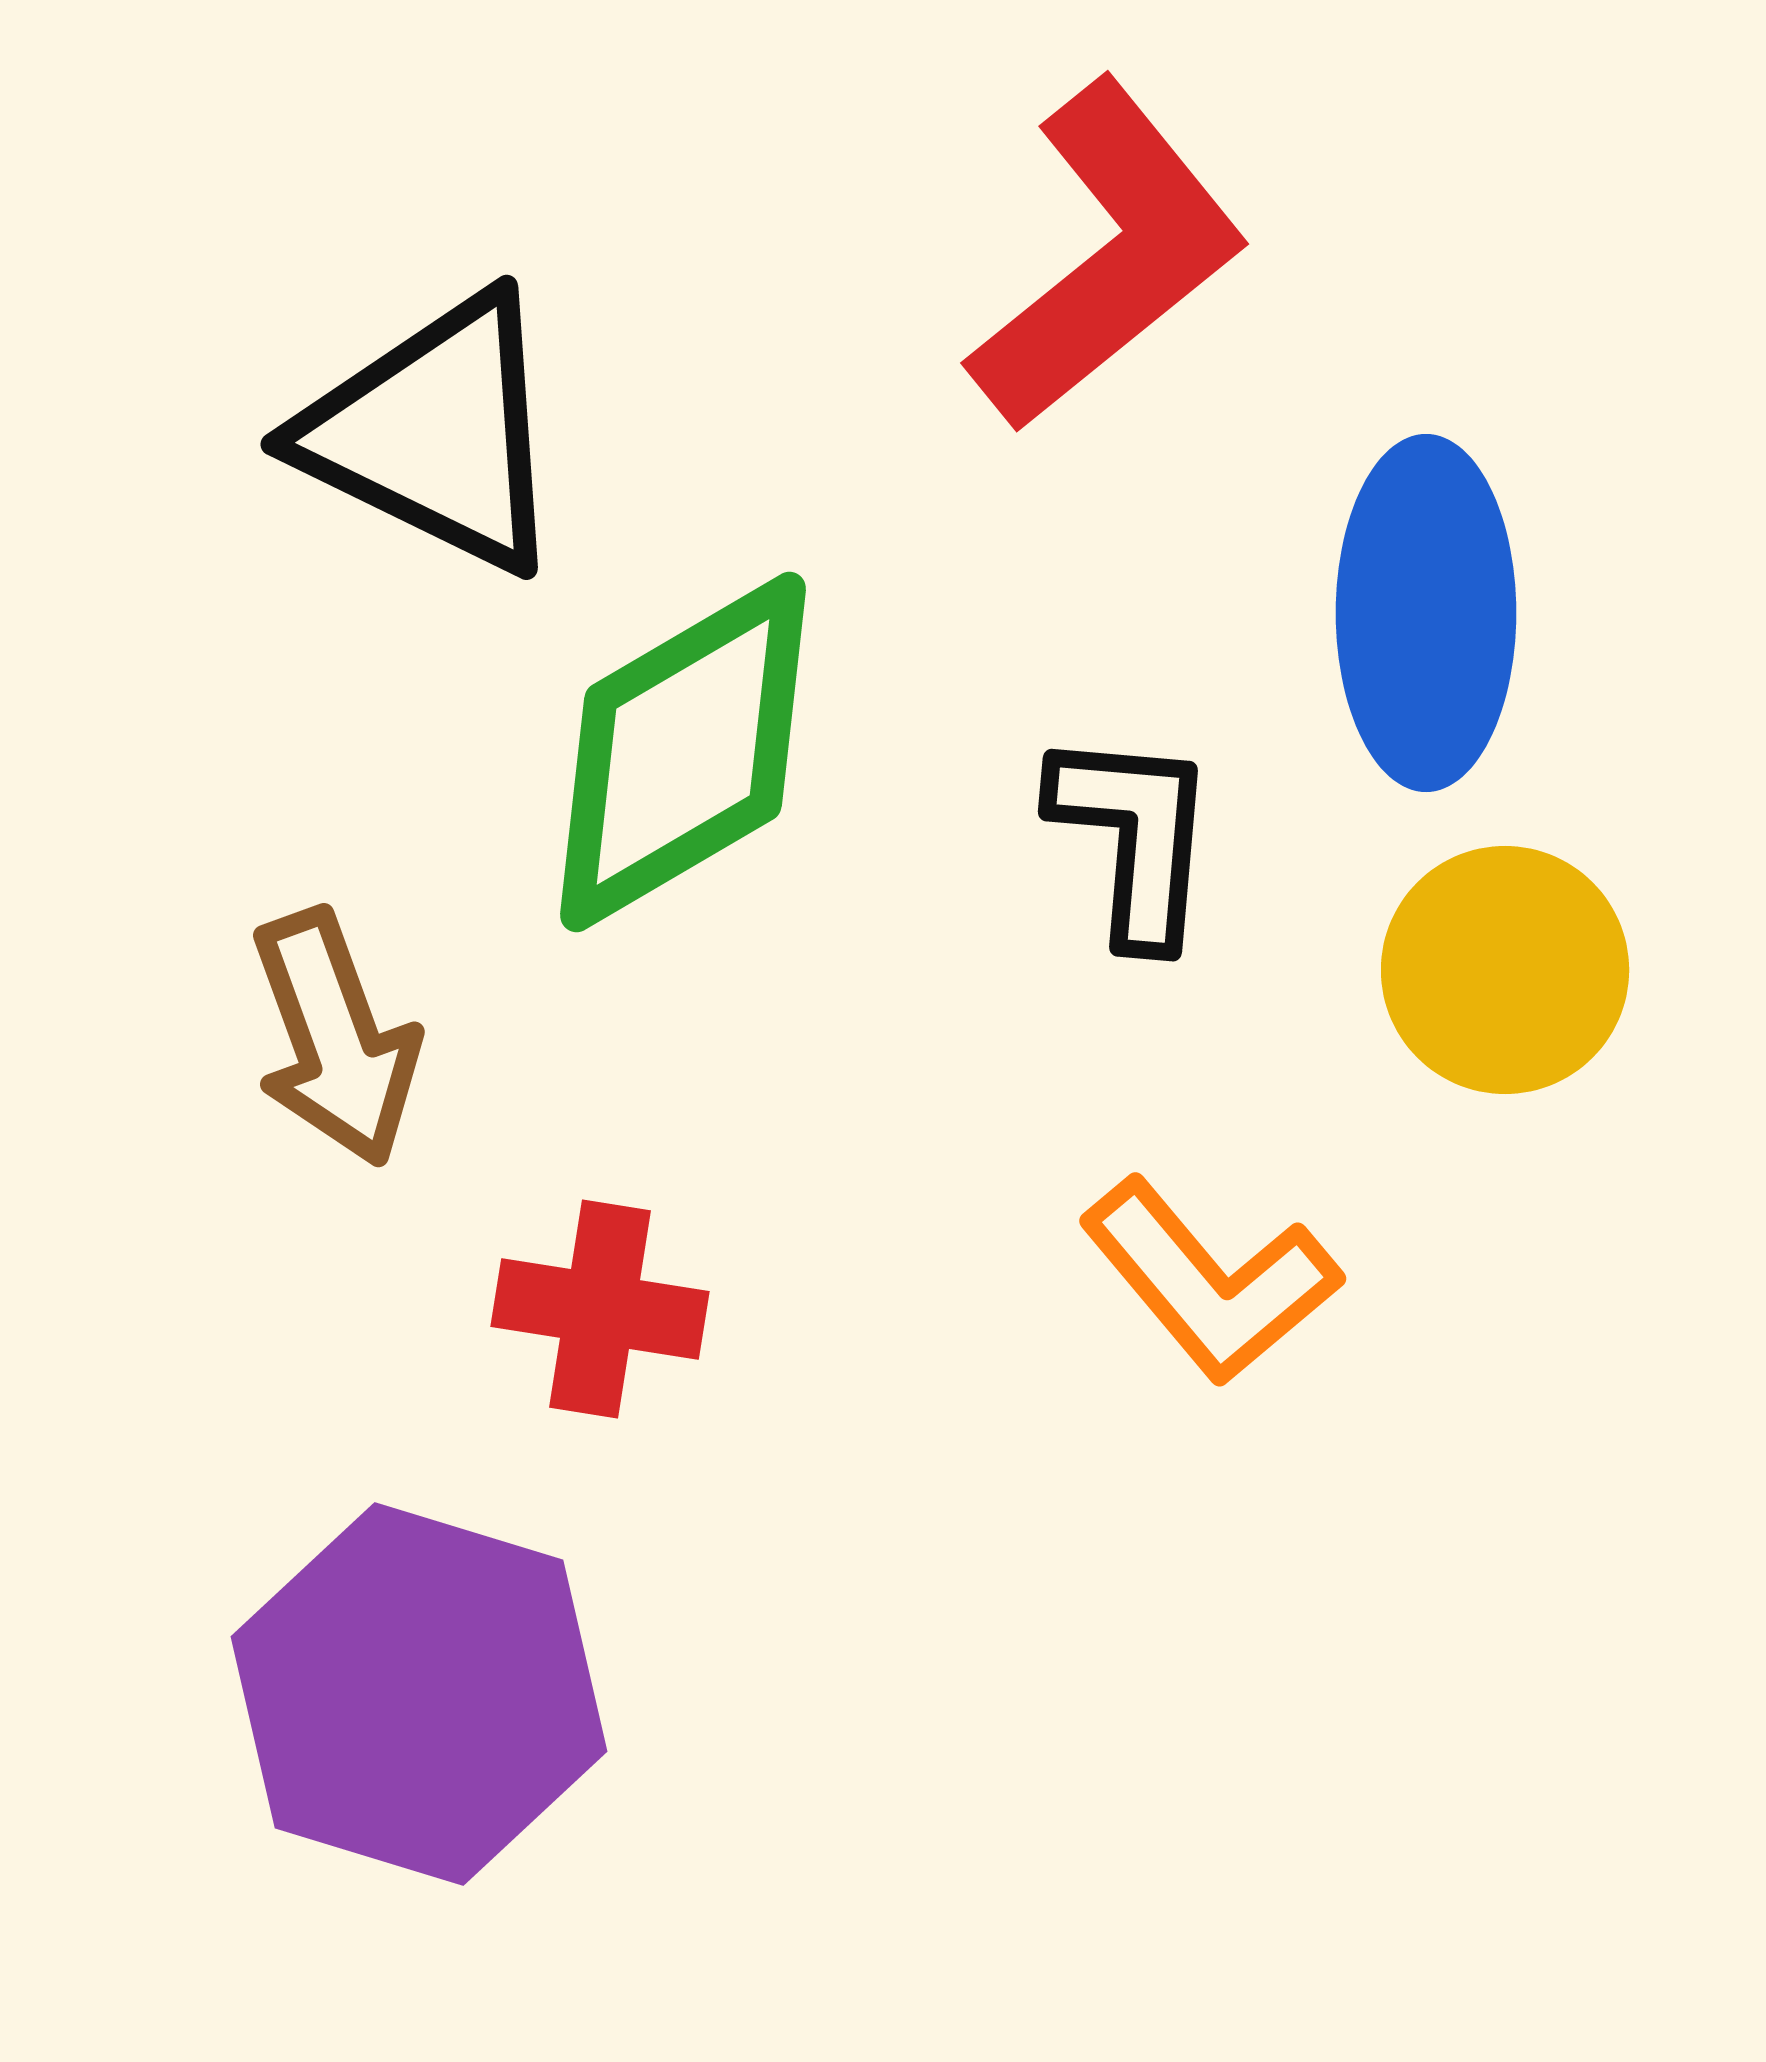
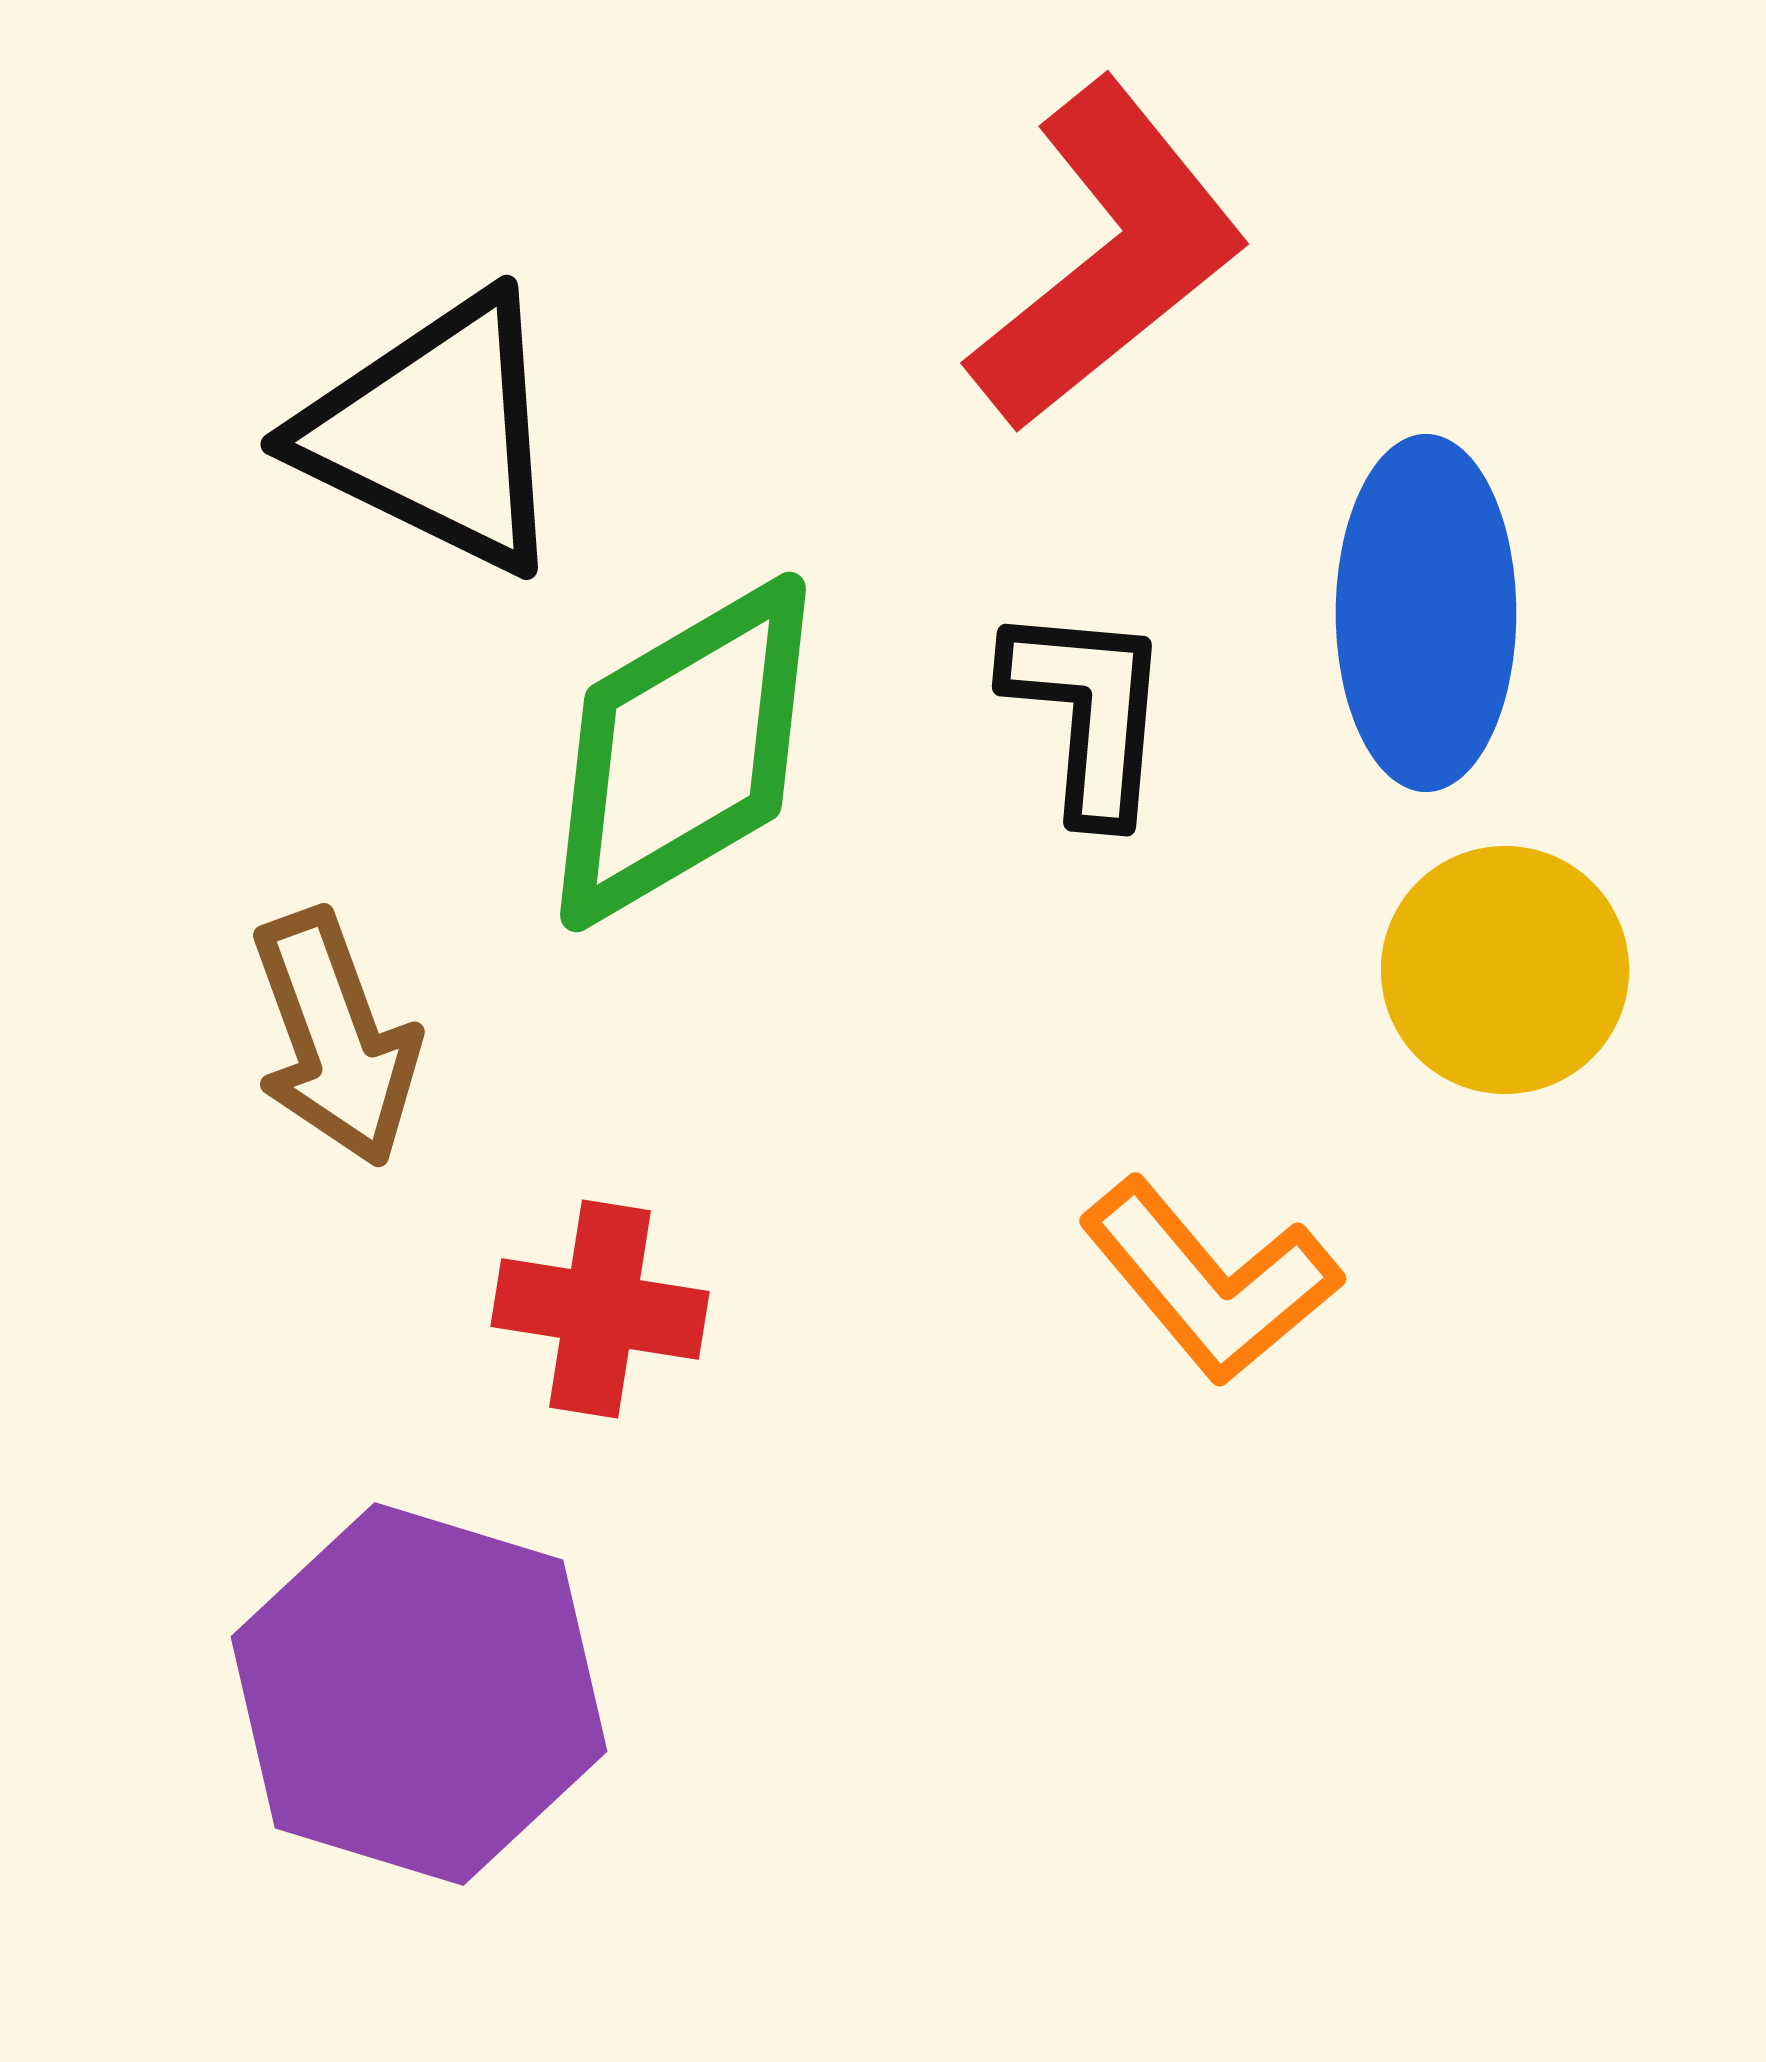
black L-shape: moved 46 px left, 125 px up
